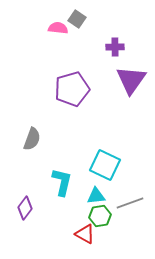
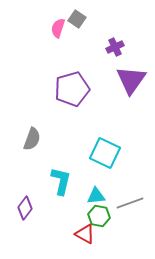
pink semicircle: rotated 78 degrees counterclockwise
purple cross: rotated 24 degrees counterclockwise
cyan square: moved 12 px up
cyan L-shape: moved 1 px left, 1 px up
green hexagon: moved 1 px left; rotated 20 degrees clockwise
